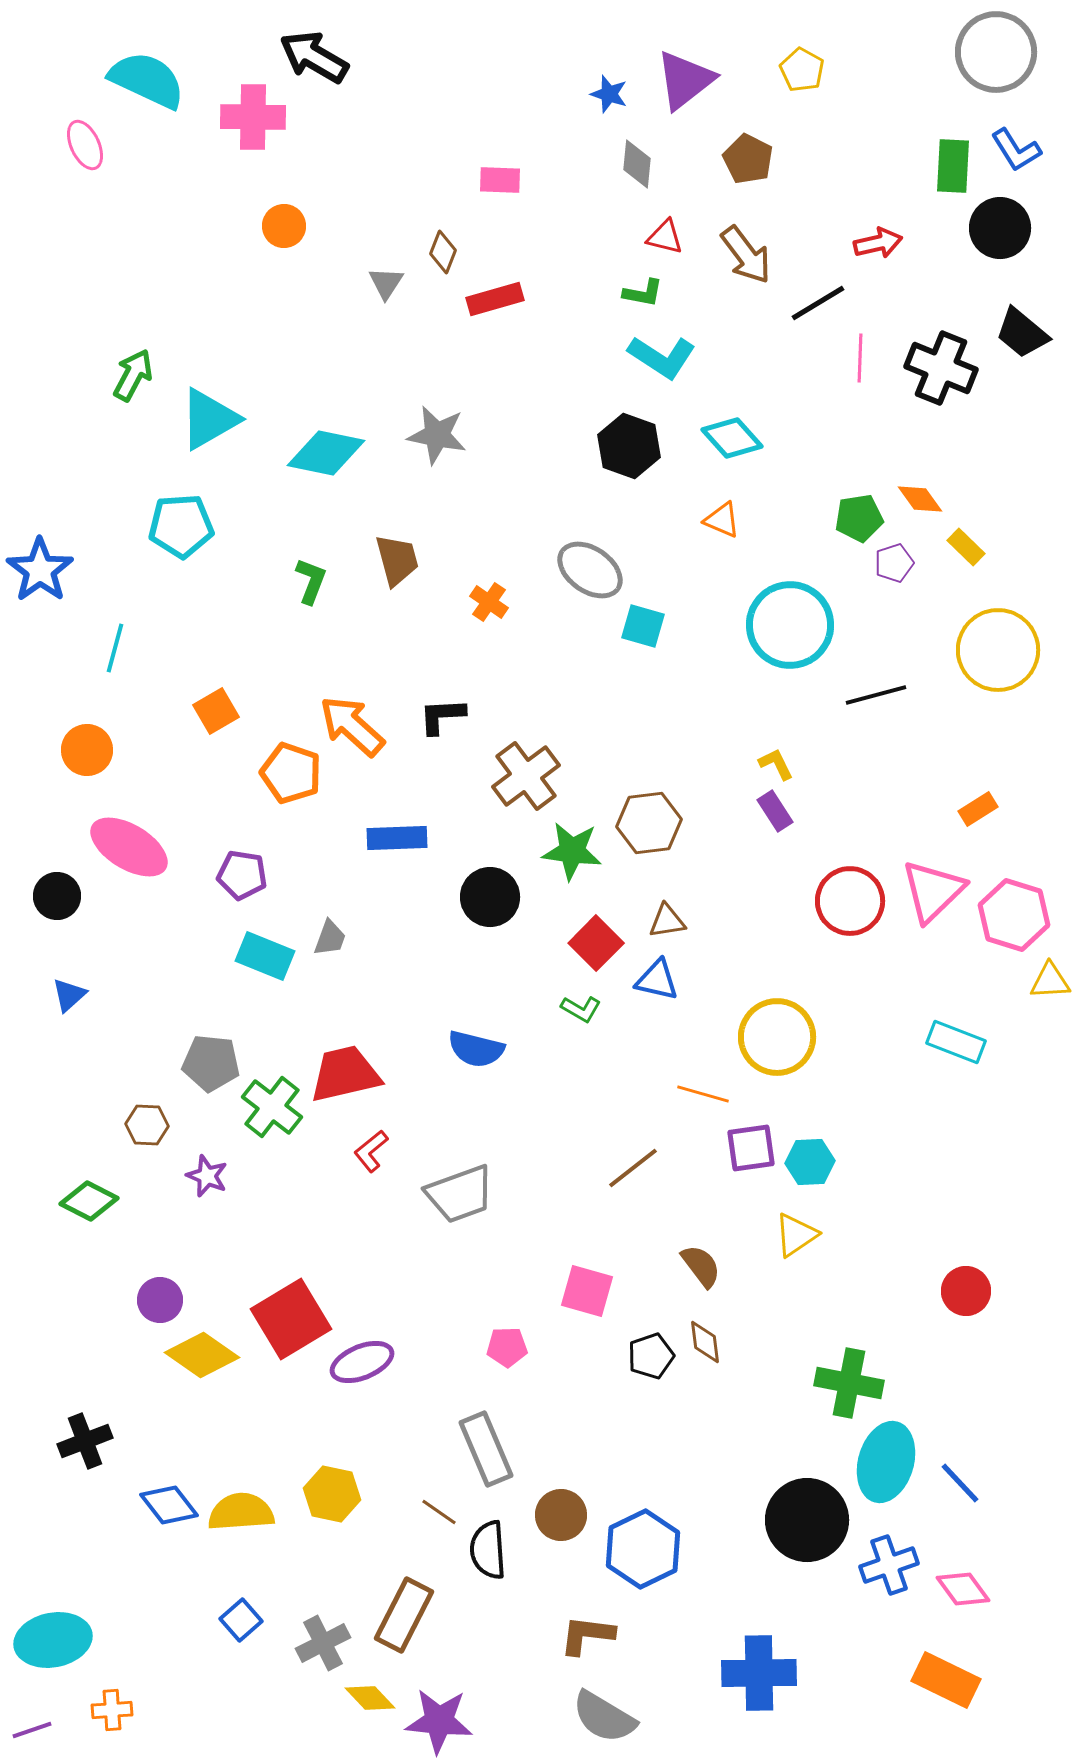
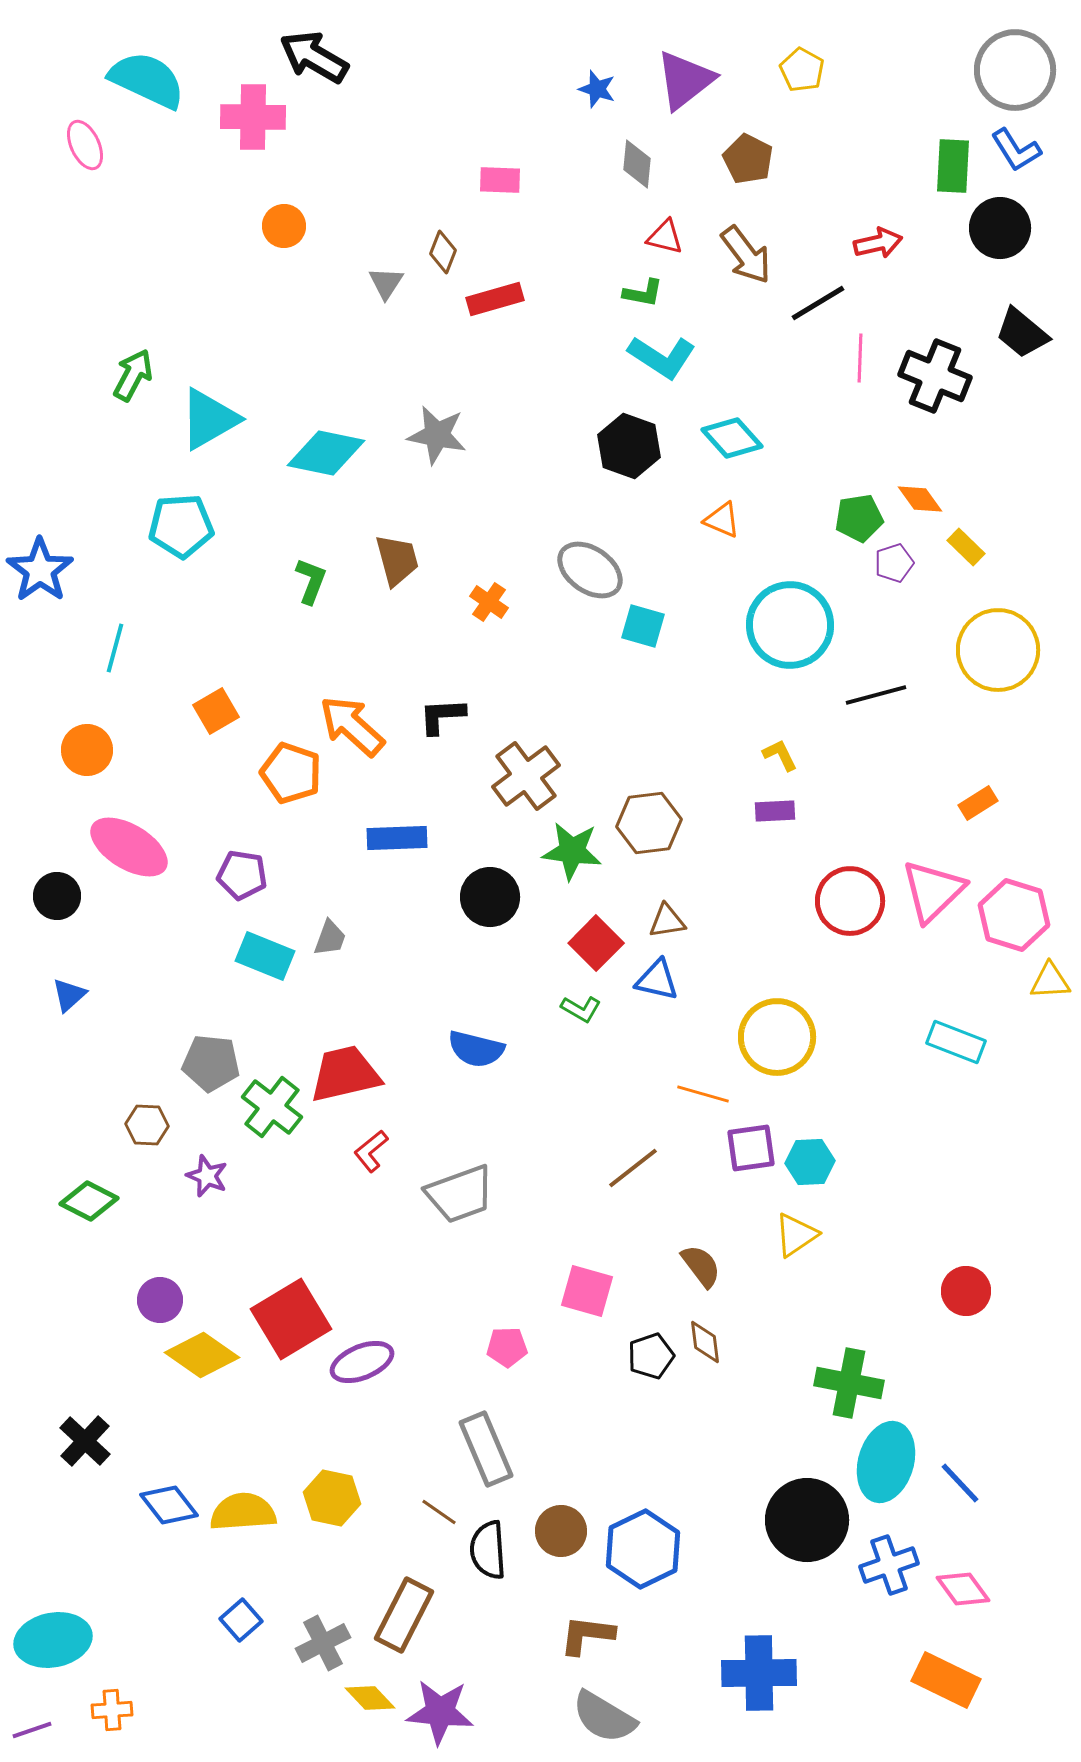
gray circle at (996, 52): moved 19 px right, 18 px down
blue star at (609, 94): moved 12 px left, 5 px up
black cross at (941, 368): moved 6 px left, 8 px down
yellow L-shape at (776, 764): moved 4 px right, 9 px up
orange rectangle at (978, 809): moved 6 px up
purple rectangle at (775, 811): rotated 60 degrees counterclockwise
black cross at (85, 1441): rotated 26 degrees counterclockwise
yellow hexagon at (332, 1494): moved 4 px down
yellow semicircle at (241, 1512): moved 2 px right
brown circle at (561, 1515): moved 16 px down
purple star at (439, 1721): moved 1 px right, 9 px up
